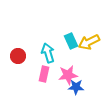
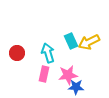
red circle: moved 1 px left, 3 px up
